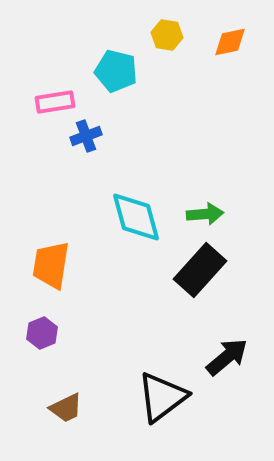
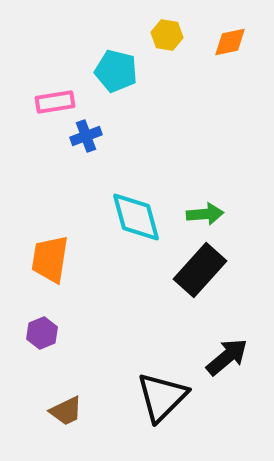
orange trapezoid: moved 1 px left, 6 px up
black triangle: rotated 8 degrees counterclockwise
brown trapezoid: moved 3 px down
